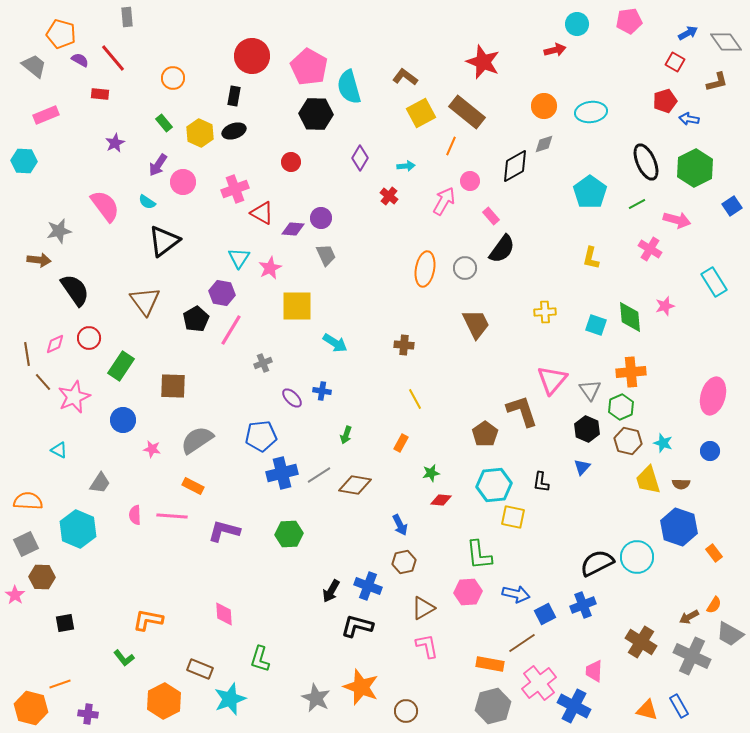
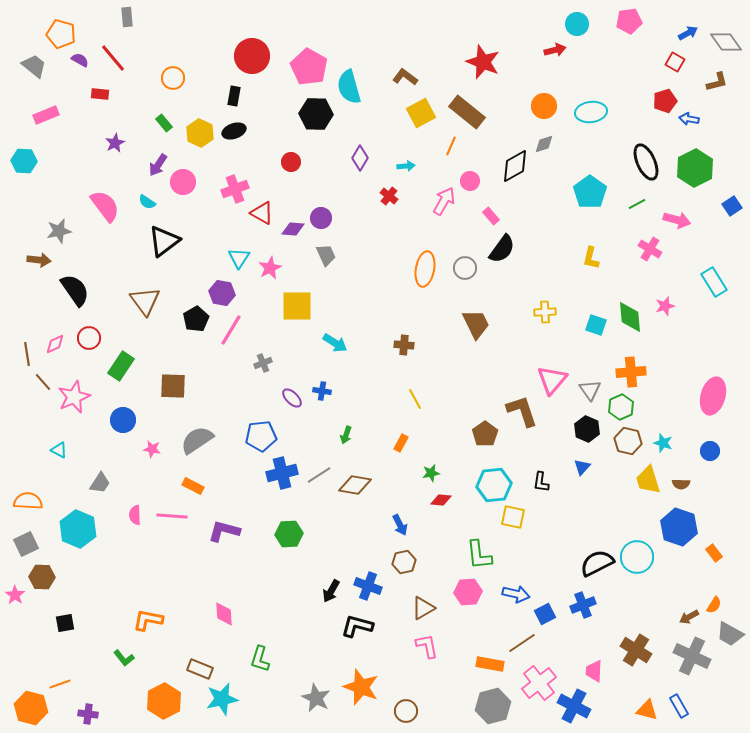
brown cross at (641, 642): moved 5 px left, 8 px down
cyan star at (230, 699): moved 8 px left; rotated 8 degrees clockwise
